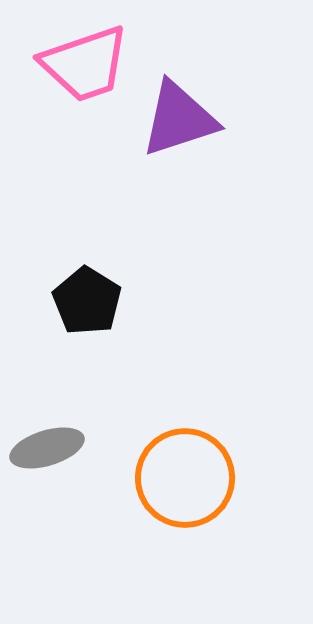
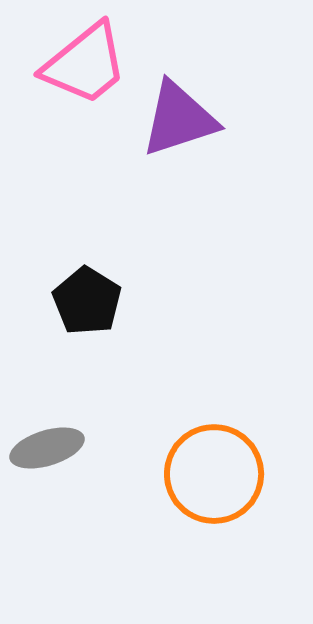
pink trapezoid: rotated 20 degrees counterclockwise
orange circle: moved 29 px right, 4 px up
